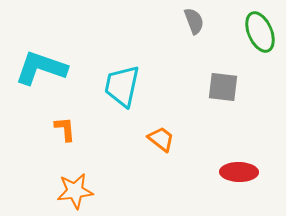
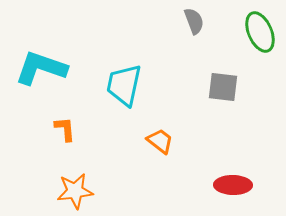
cyan trapezoid: moved 2 px right, 1 px up
orange trapezoid: moved 1 px left, 2 px down
red ellipse: moved 6 px left, 13 px down
